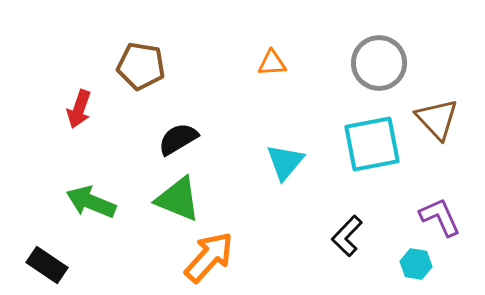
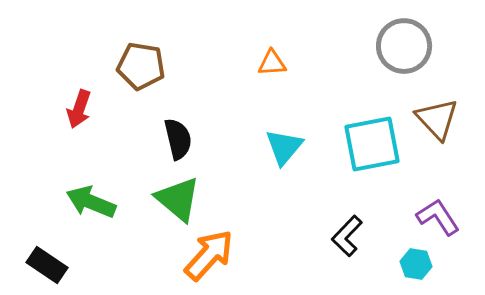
gray circle: moved 25 px right, 17 px up
black semicircle: rotated 108 degrees clockwise
cyan triangle: moved 1 px left, 15 px up
green triangle: rotated 18 degrees clockwise
purple L-shape: moved 2 px left; rotated 9 degrees counterclockwise
orange arrow: moved 2 px up
